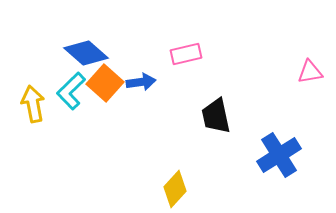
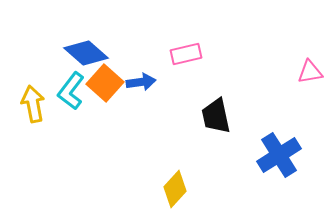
cyan L-shape: rotated 9 degrees counterclockwise
